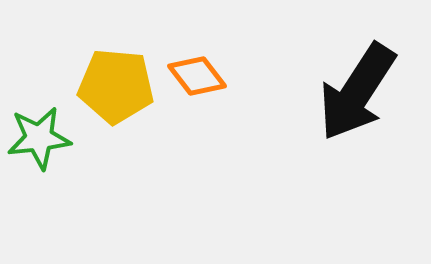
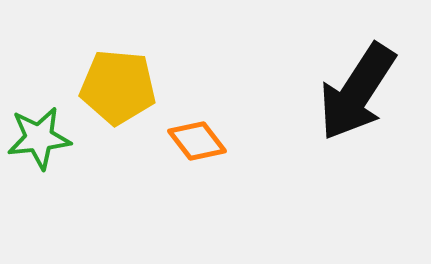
orange diamond: moved 65 px down
yellow pentagon: moved 2 px right, 1 px down
